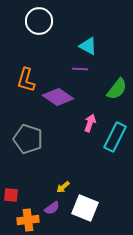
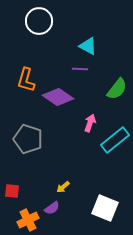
cyan rectangle: moved 3 px down; rotated 24 degrees clockwise
red square: moved 1 px right, 4 px up
white square: moved 20 px right
orange cross: rotated 20 degrees counterclockwise
